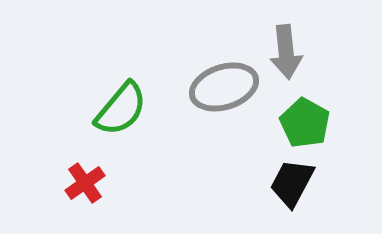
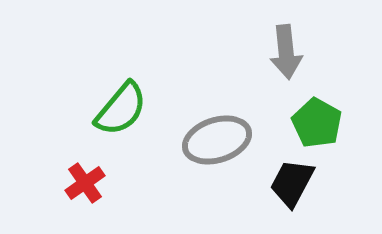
gray ellipse: moved 7 px left, 53 px down
green pentagon: moved 12 px right
